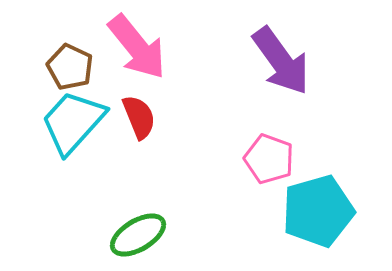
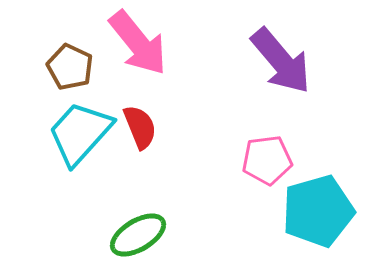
pink arrow: moved 1 px right, 4 px up
purple arrow: rotated 4 degrees counterclockwise
red semicircle: moved 1 px right, 10 px down
cyan trapezoid: moved 7 px right, 11 px down
pink pentagon: moved 2 px left, 1 px down; rotated 27 degrees counterclockwise
